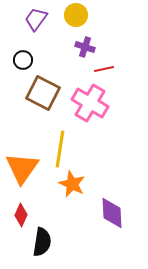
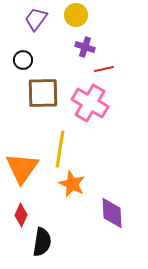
brown square: rotated 28 degrees counterclockwise
